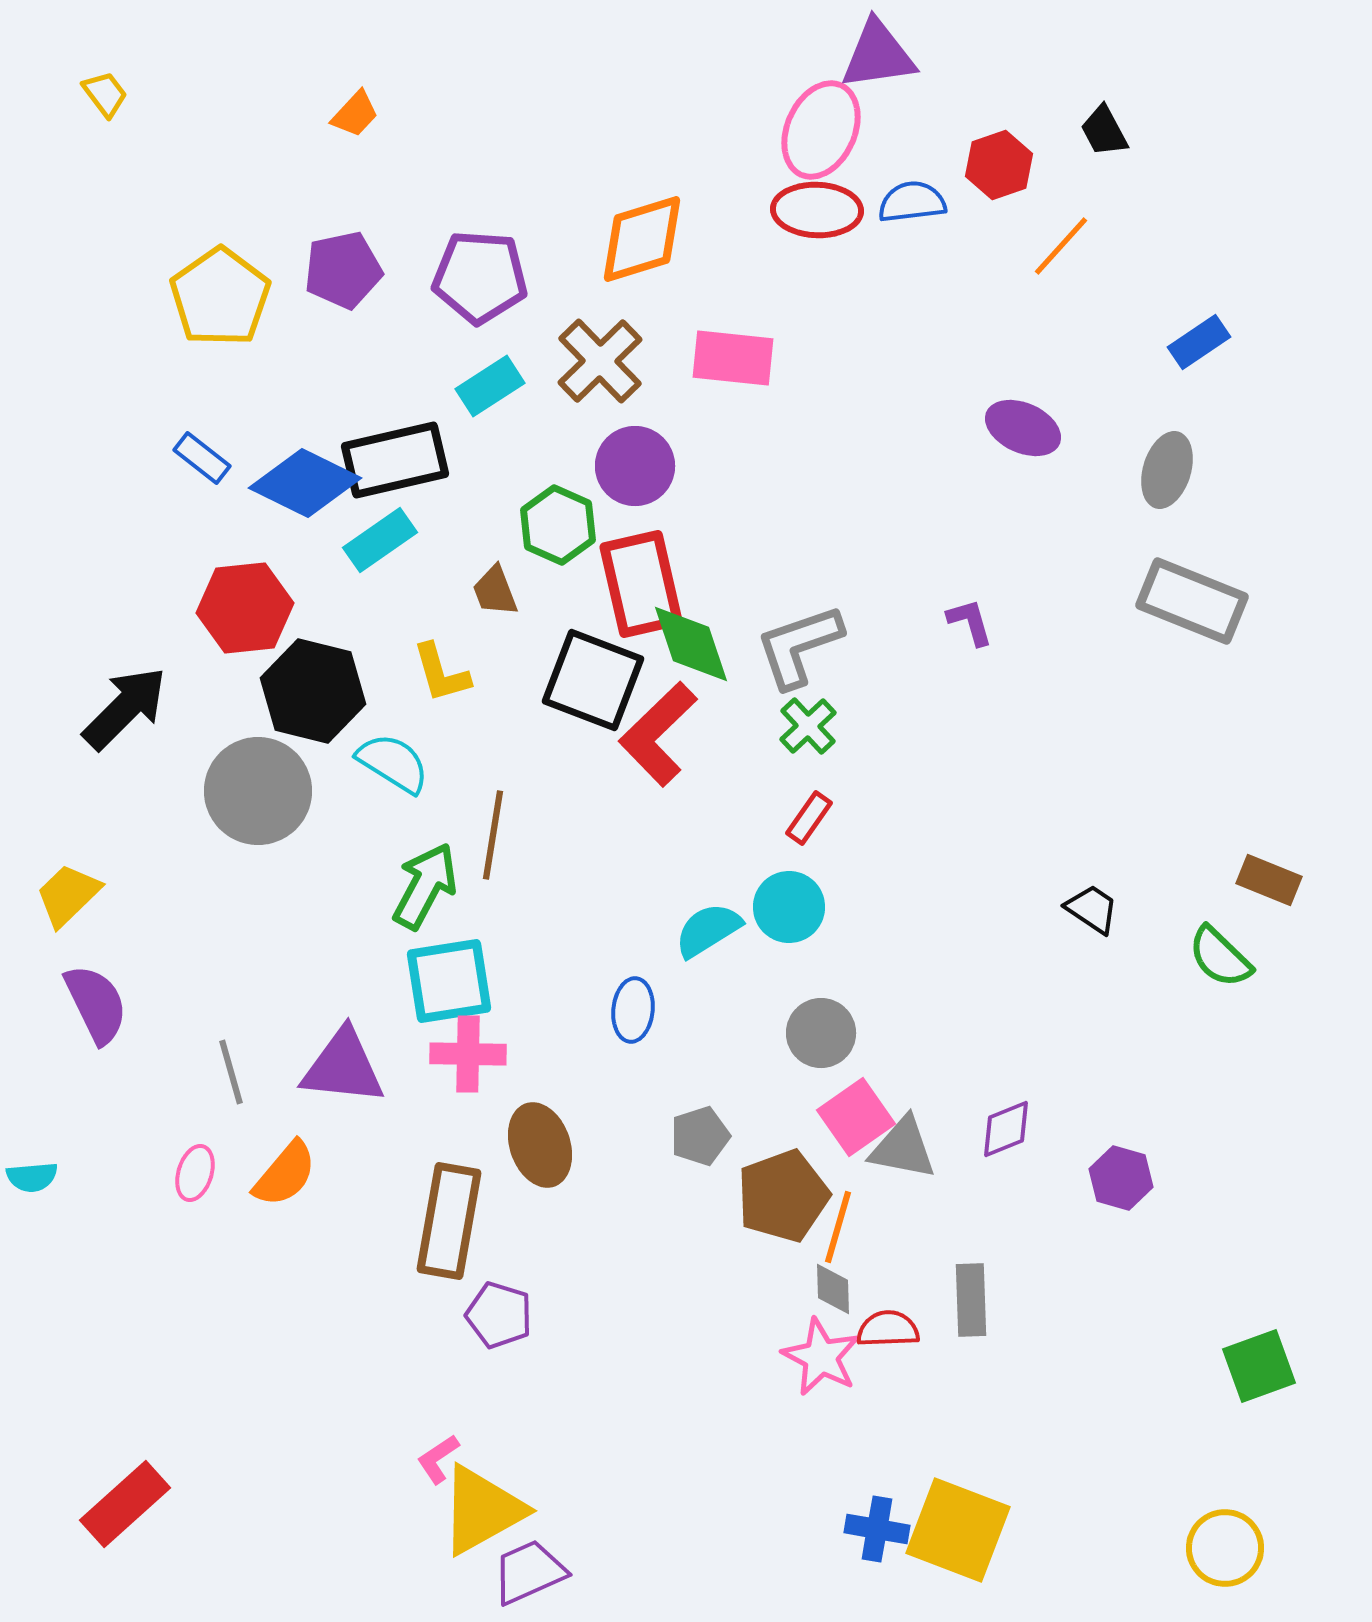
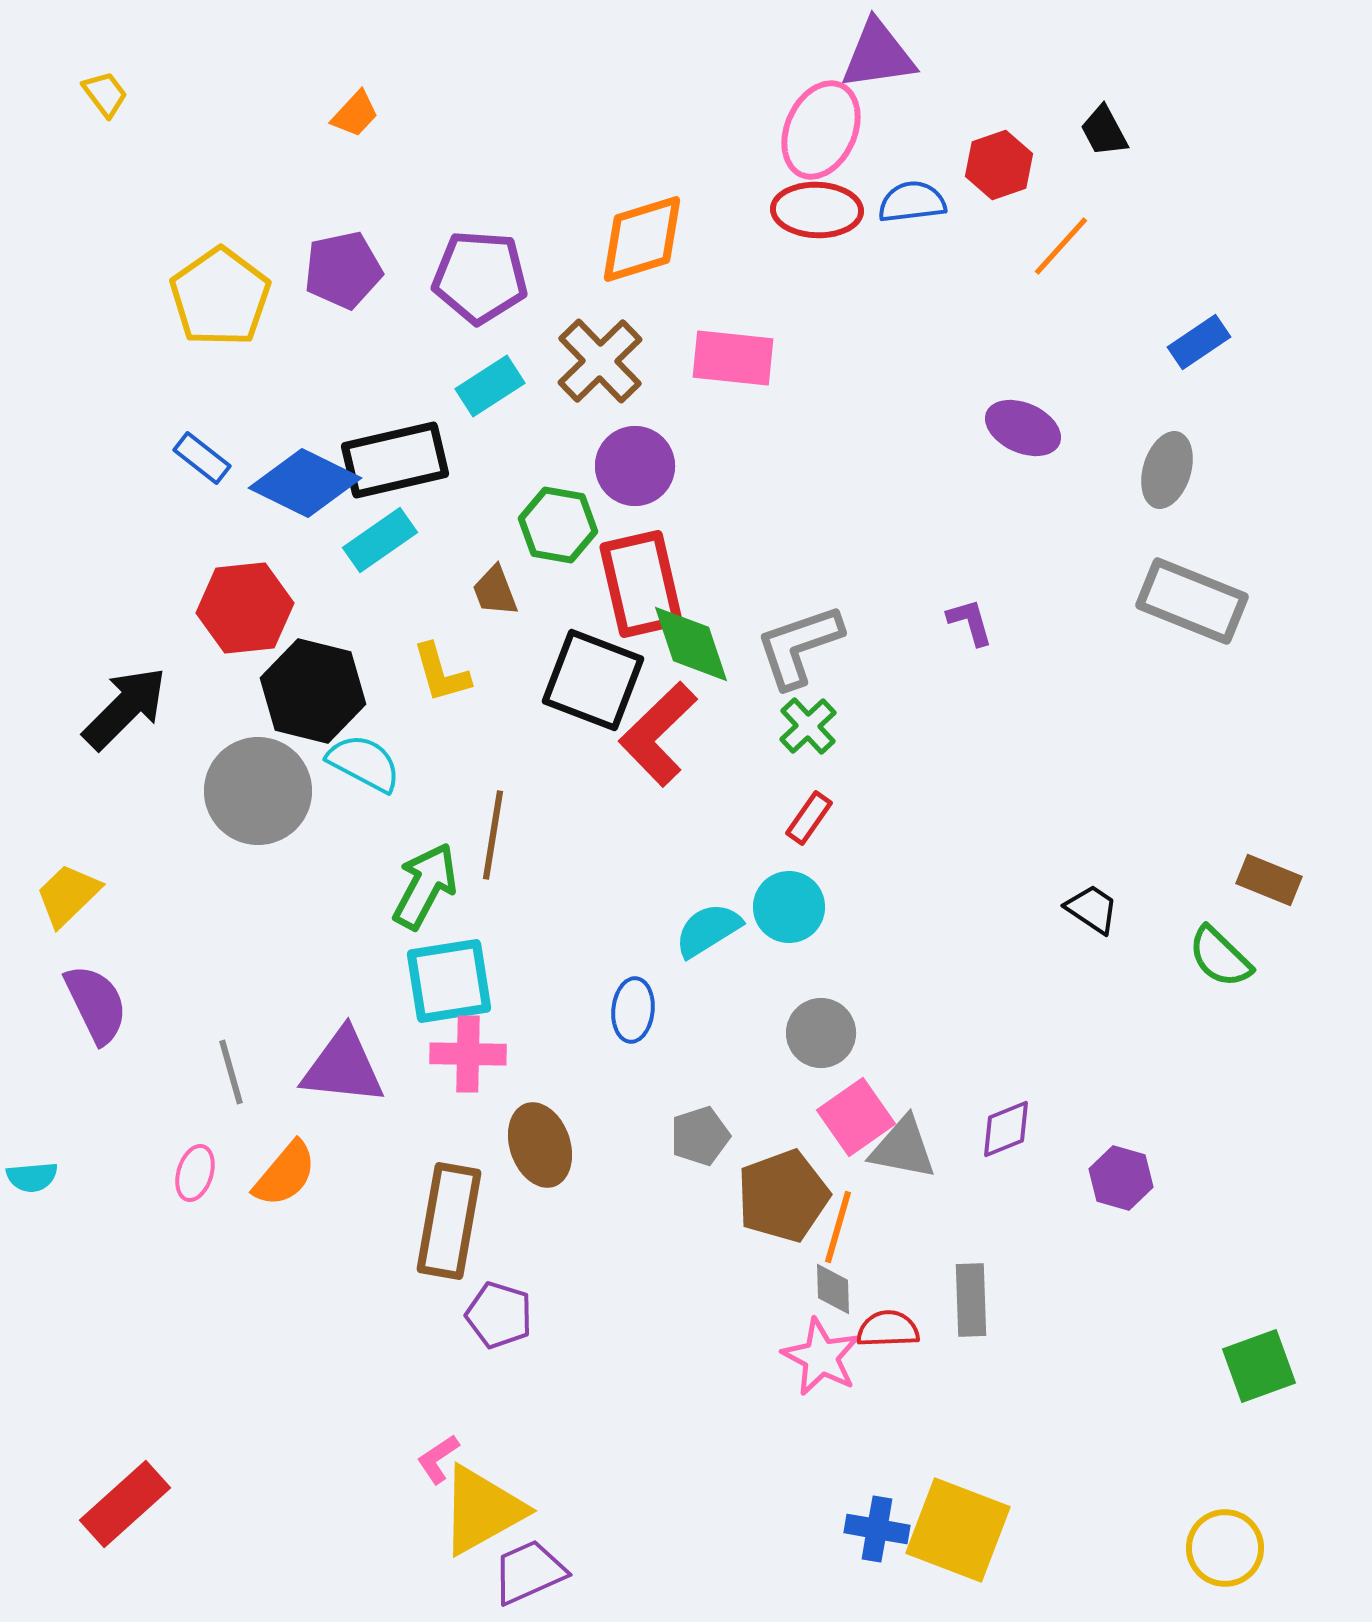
green hexagon at (558, 525): rotated 14 degrees counterclockwise
cyan semicircle at (393, 763): moved 29 px left; rotated 4 degrees counterclockwise
